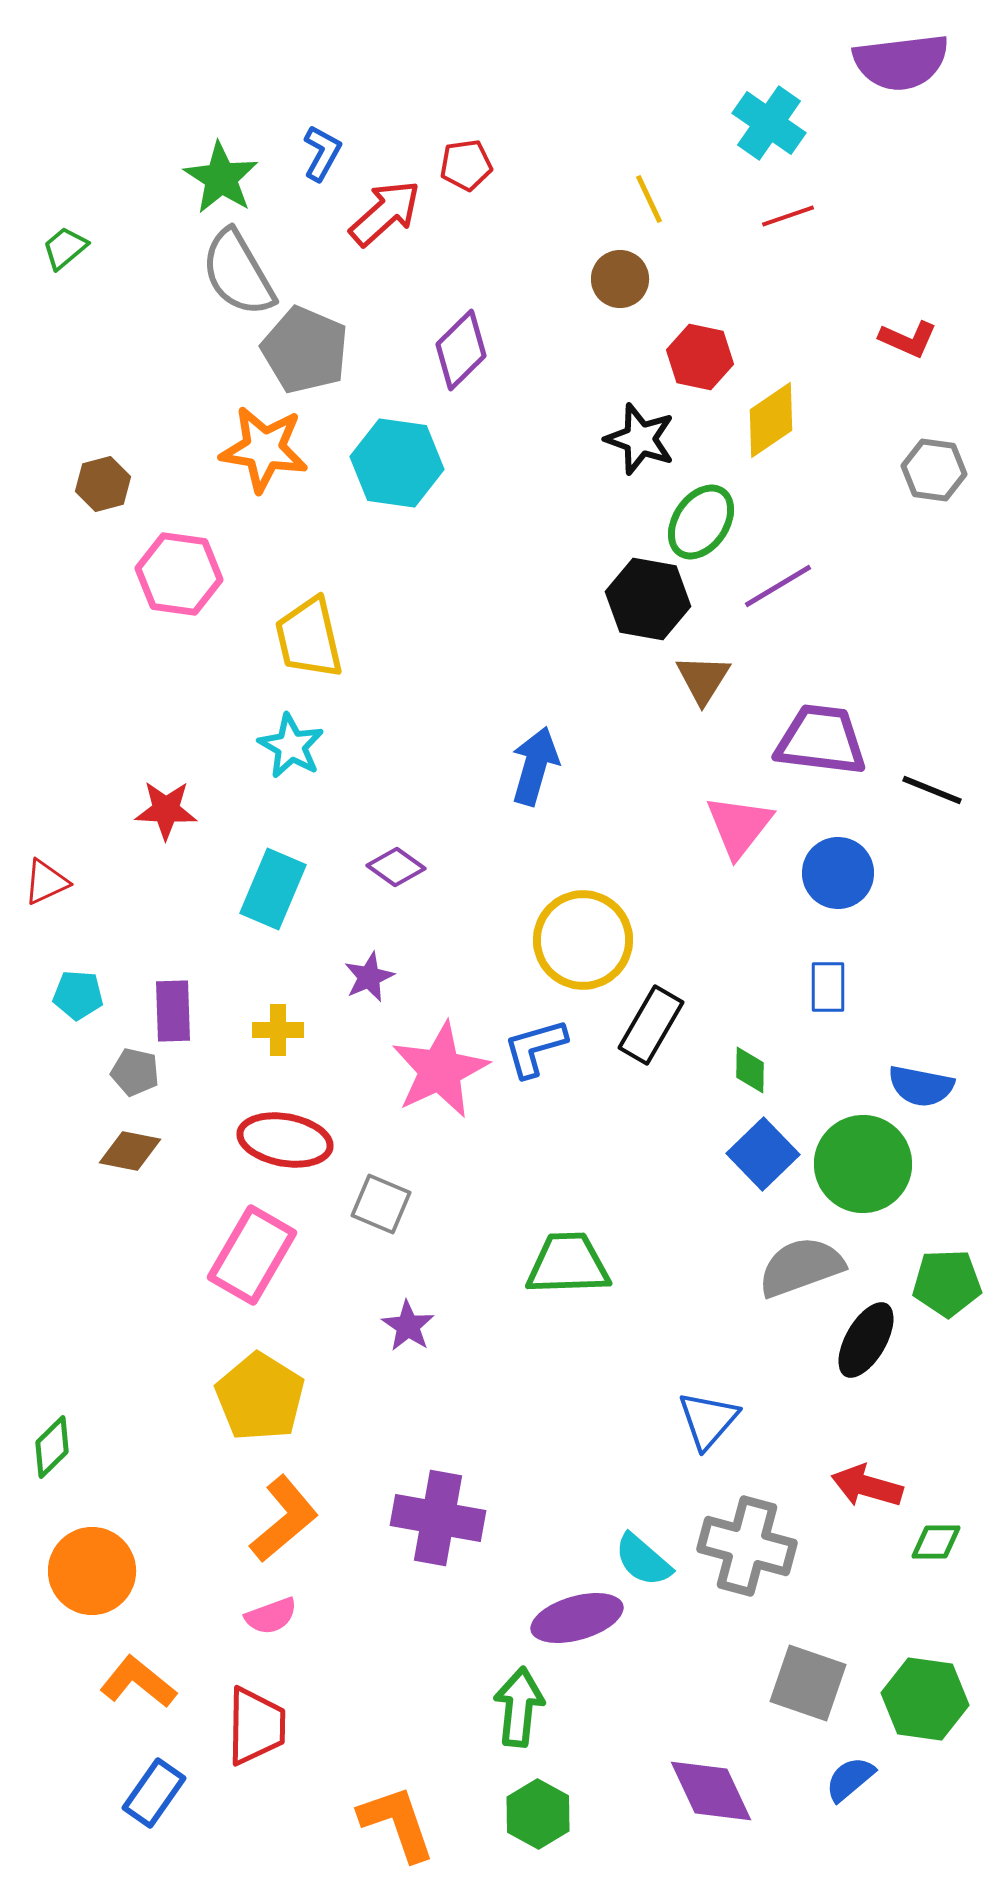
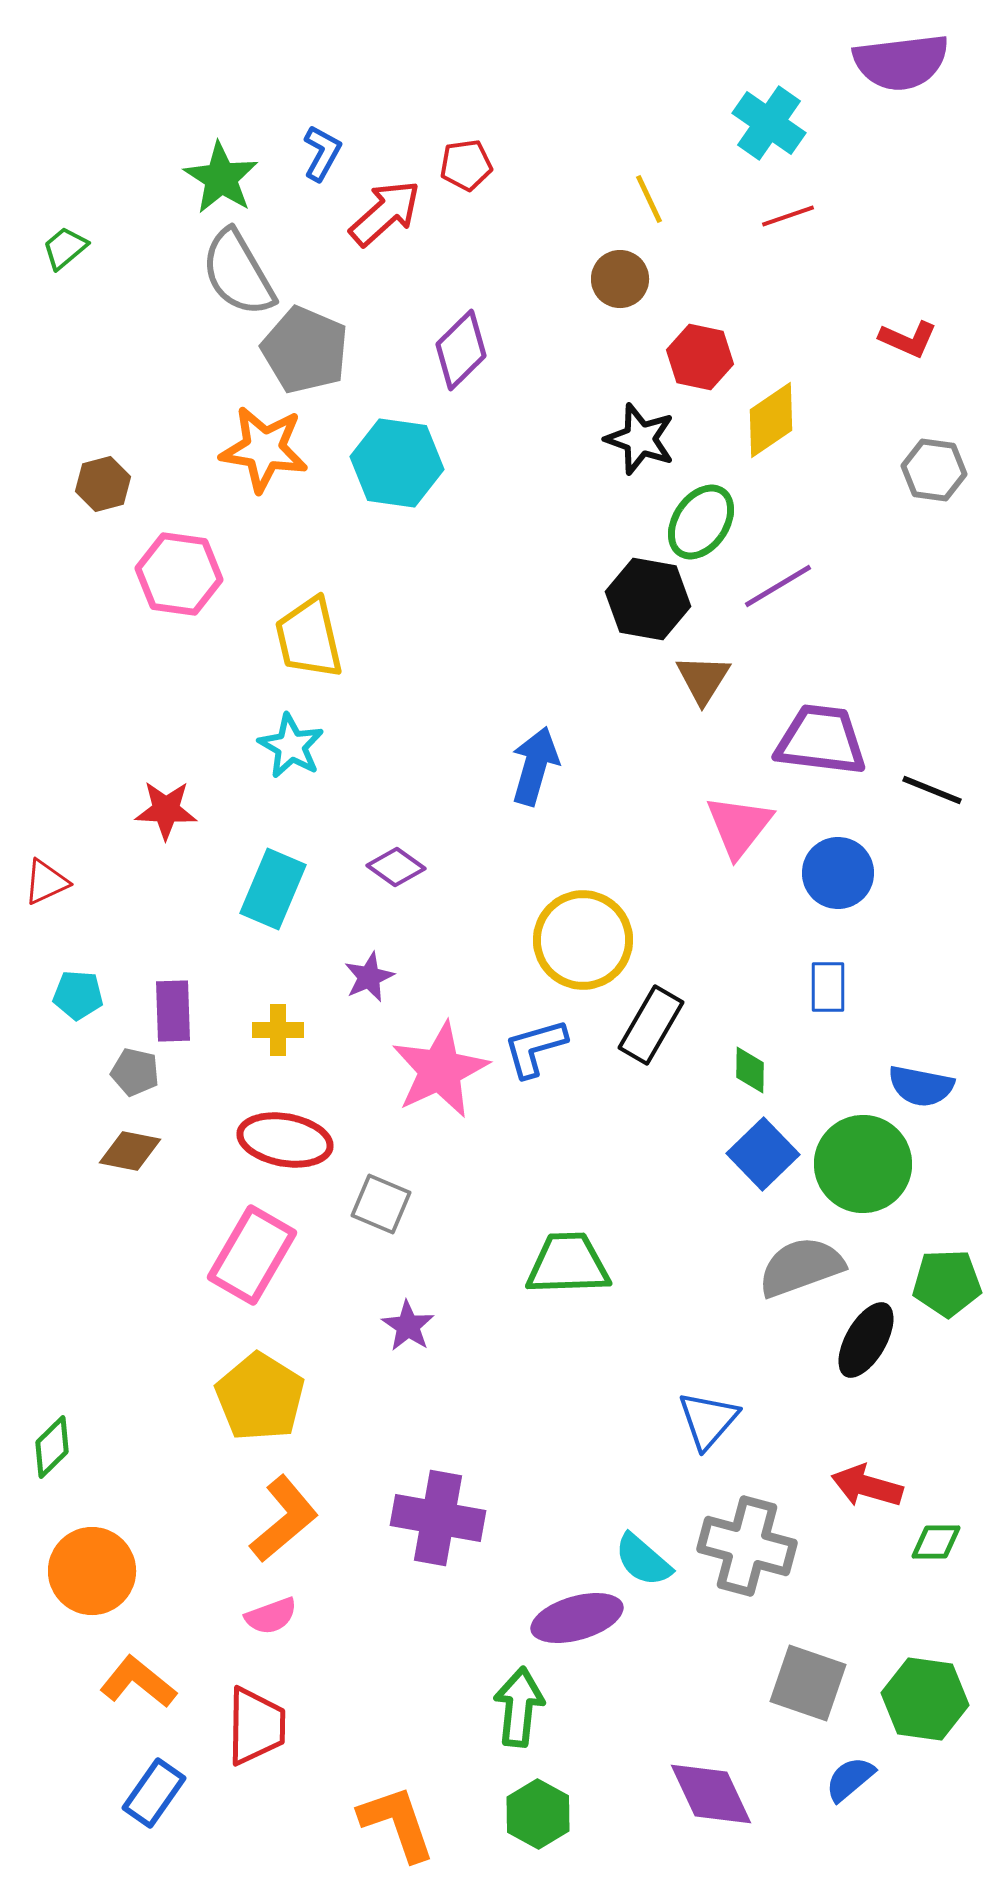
purple diamond at (711, 1791): moved 3 px down
